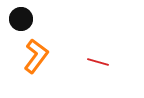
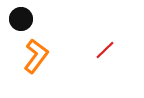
red line: moved 7 px right, 12 px up; rotated 60 degrees counterclockwise
